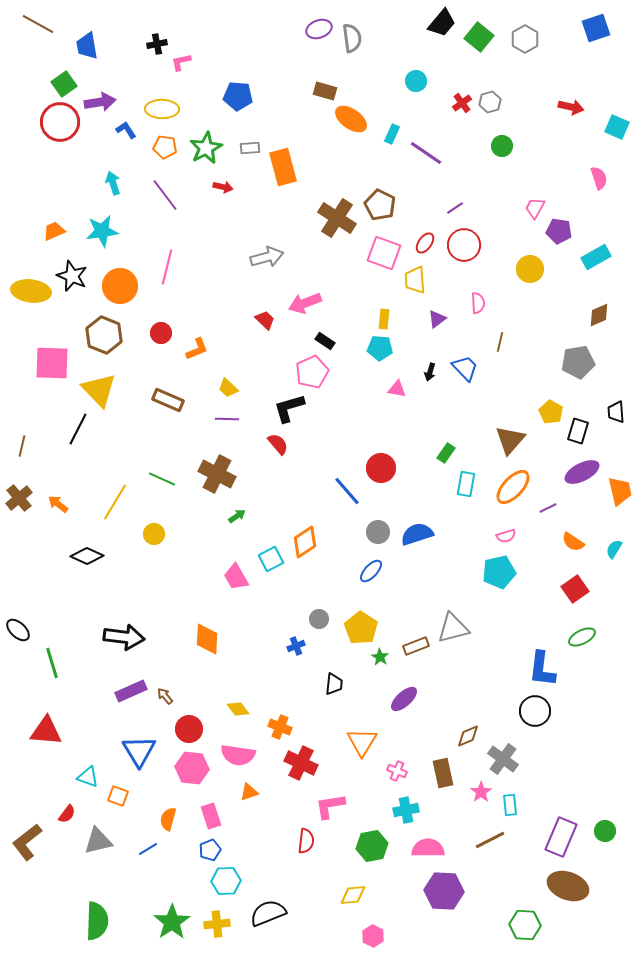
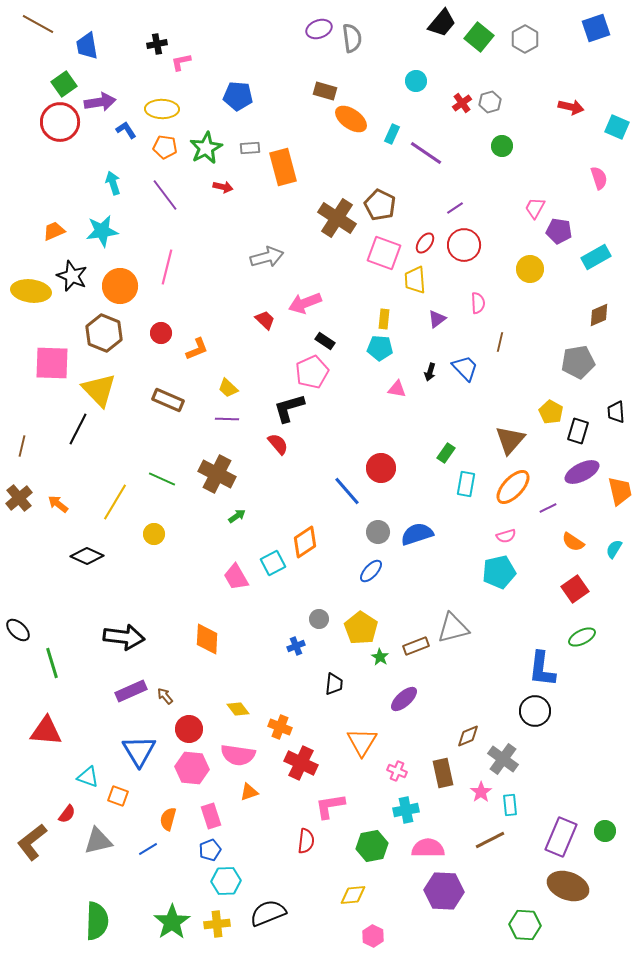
brown hexagon at (104, 335): moved 2 px up
cyan square at (271, 559): moved 2 px right, 4 px down
brown L-shape at (27, 842): moved 5 px right
